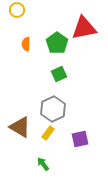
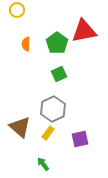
red triangle: moved 3 px down
brown triangle: rotated 10 degrees clockwise
